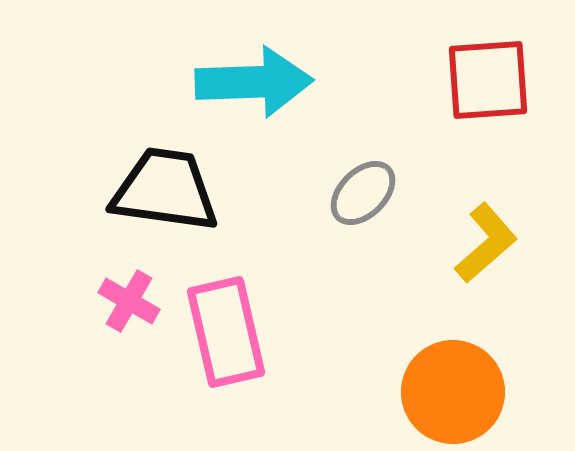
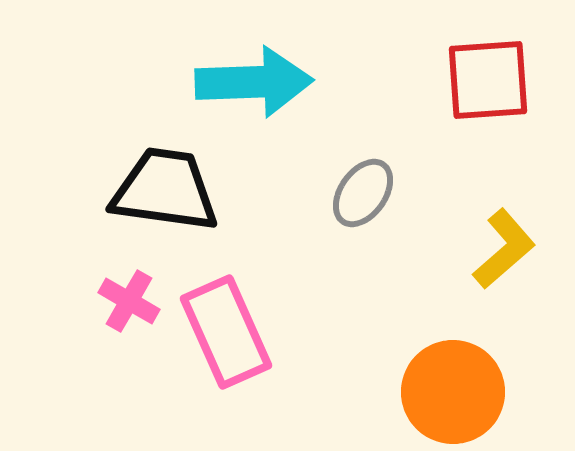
gray ellipse: rotated 10 degrees counterclockwise
yellow L-shape: moved 18 px right, 6 px down
pink rectangle: rotated 11 degrees counterclockwise
